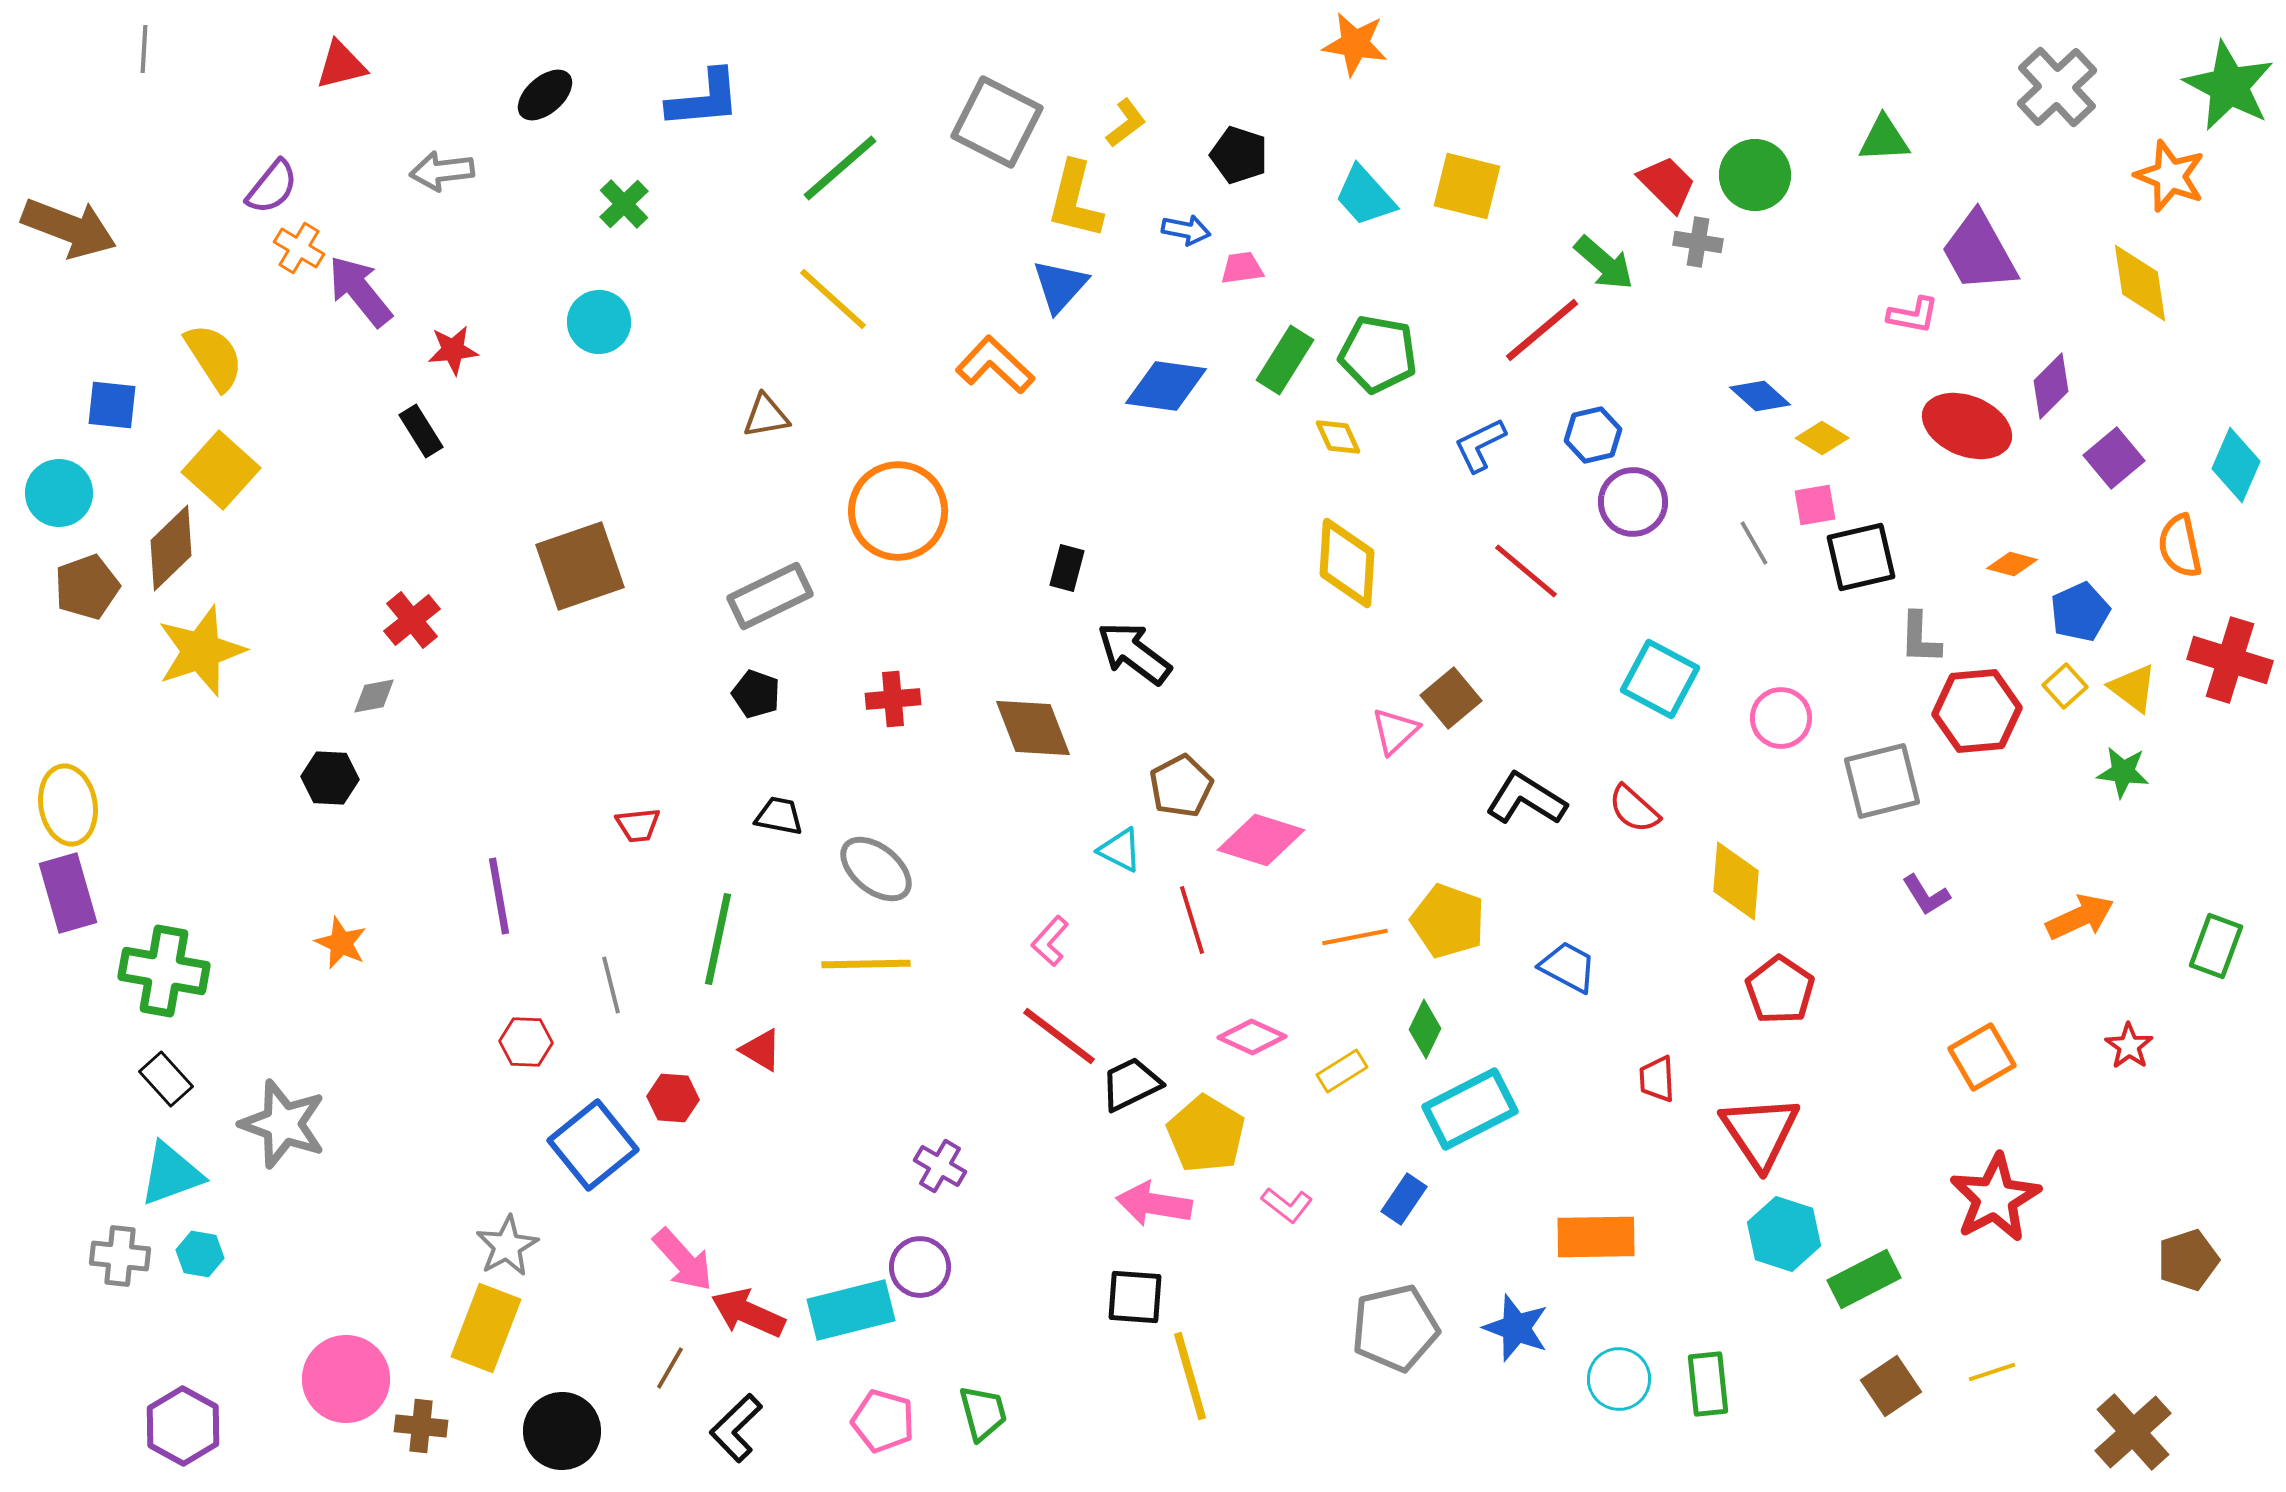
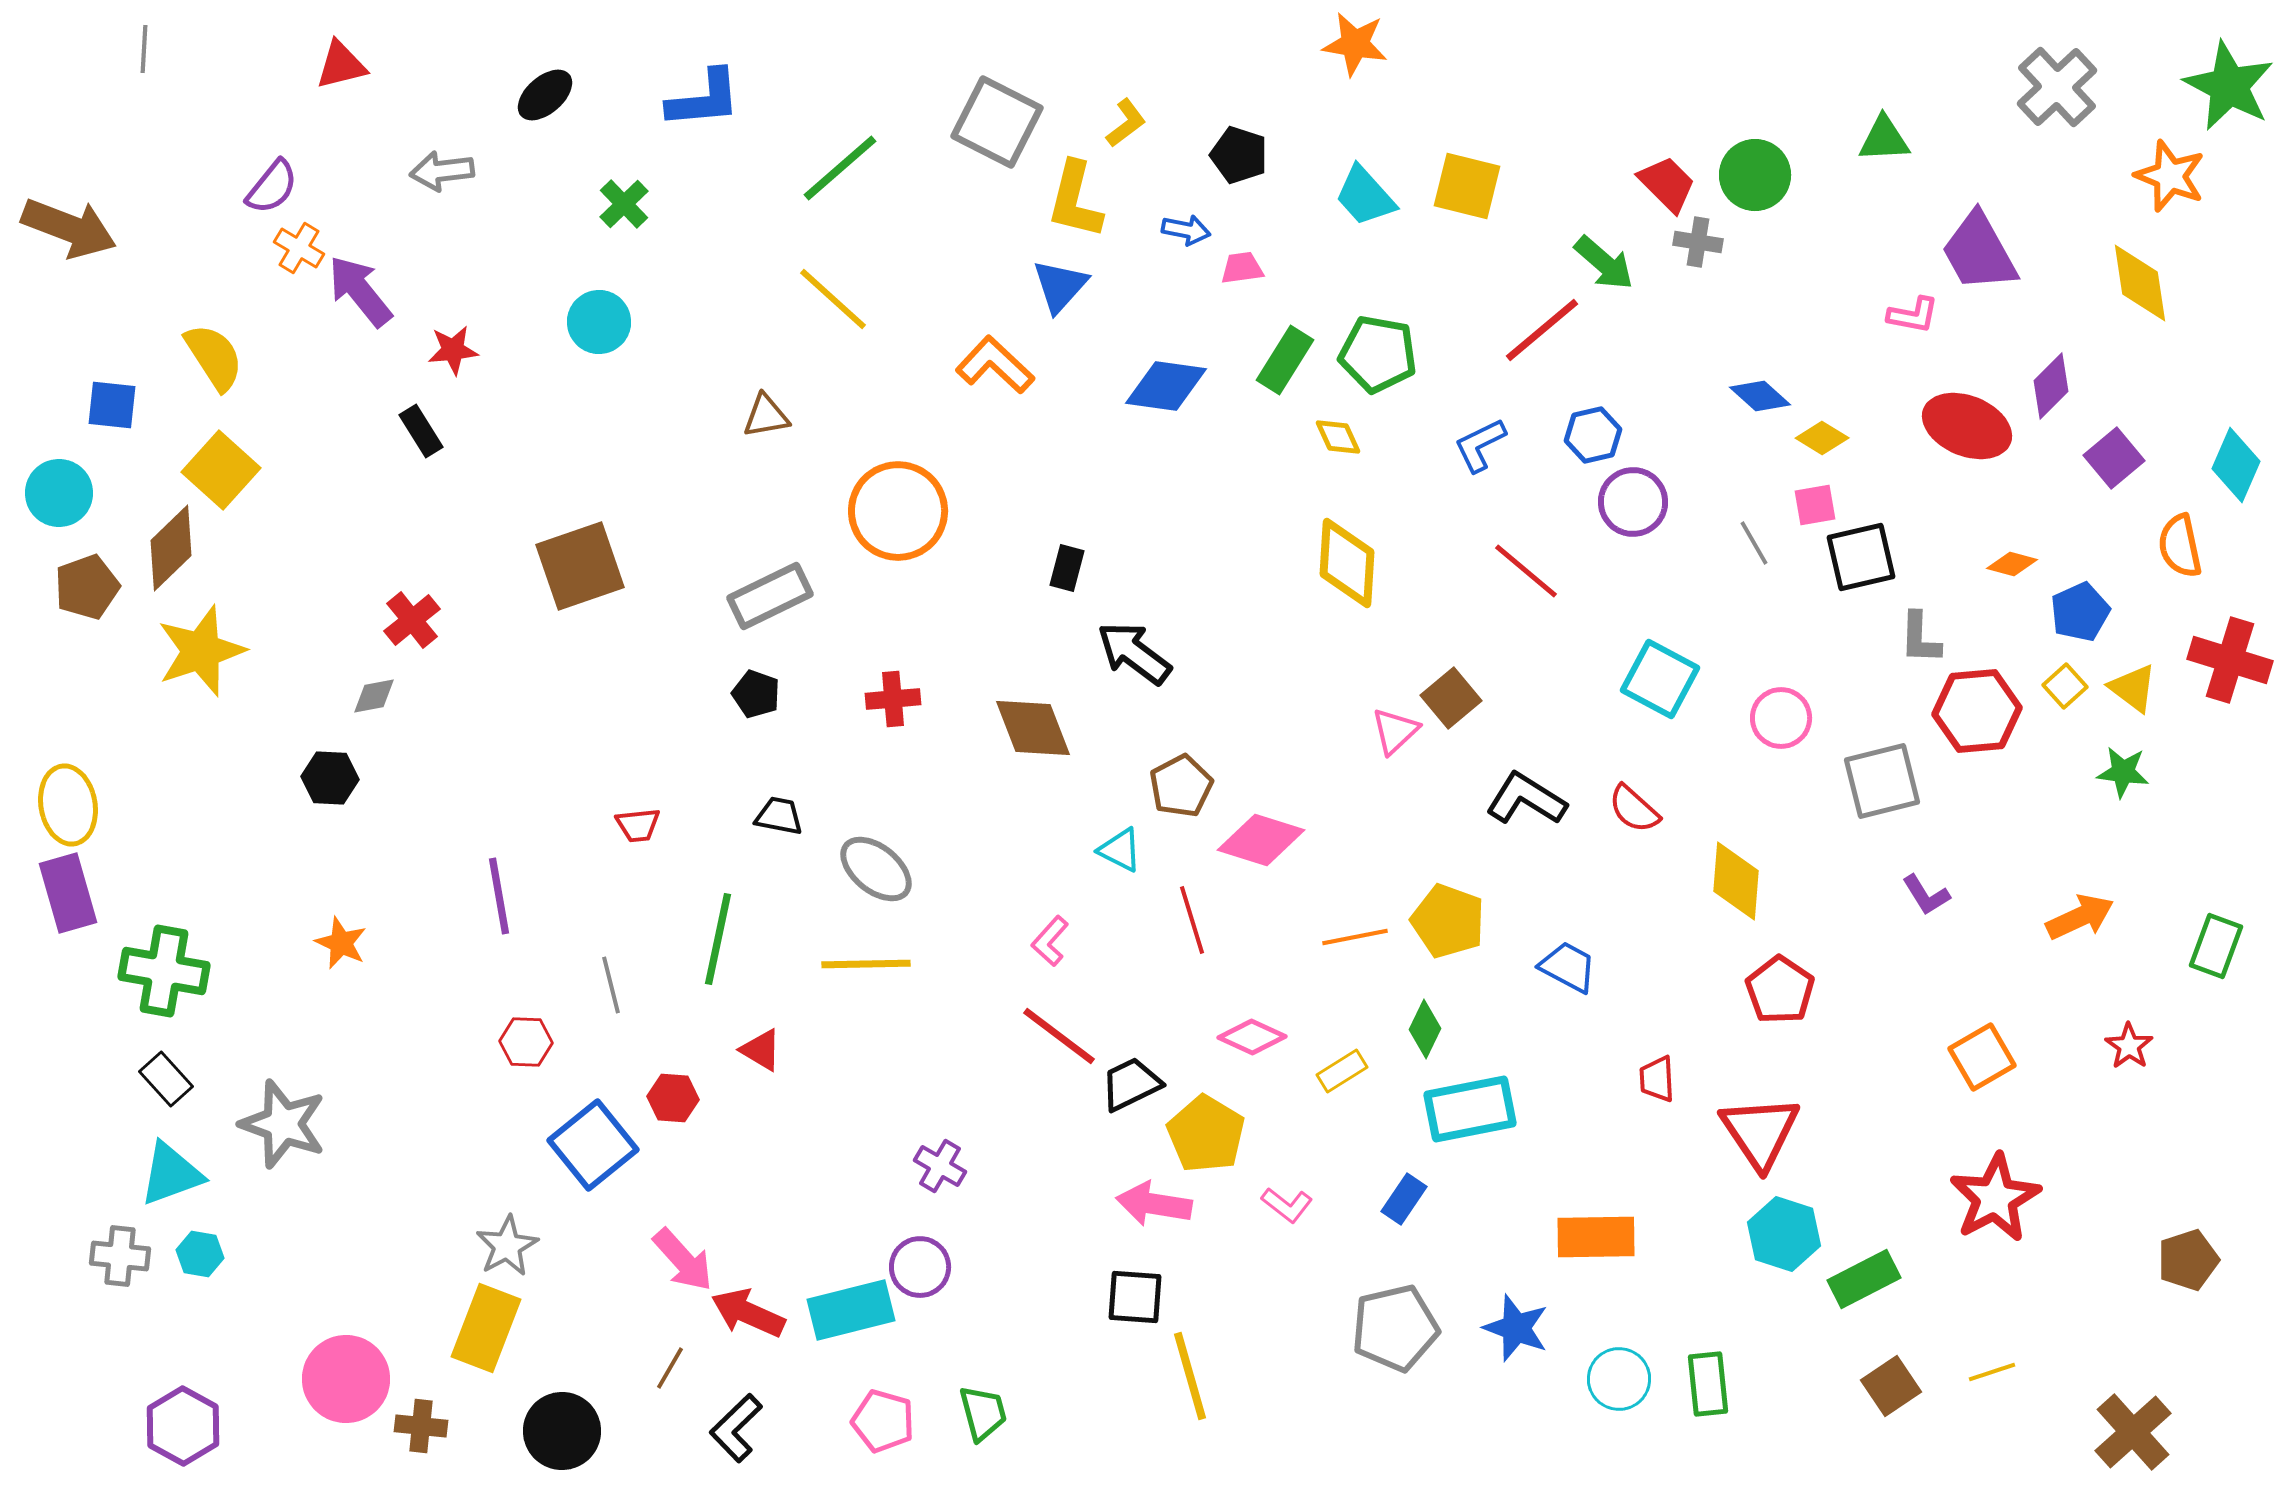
cyan rectangle at (1470, 1109): rotated 16 degrees clockwise
